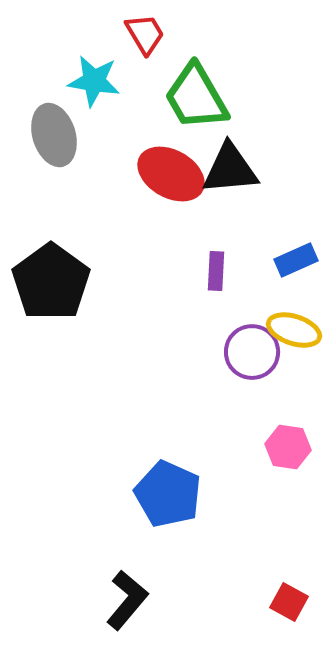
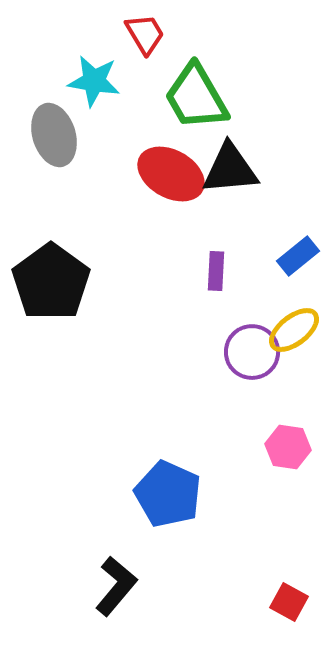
blue rectangle: moved 2 px right, 4 px up; rotated 15 degrees counterclockwise
yellow ellipse: rotated 56 degrees counterclockwise
black L-shape: moved 11 px left, 14 px up
